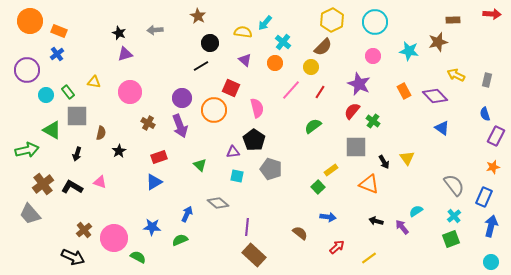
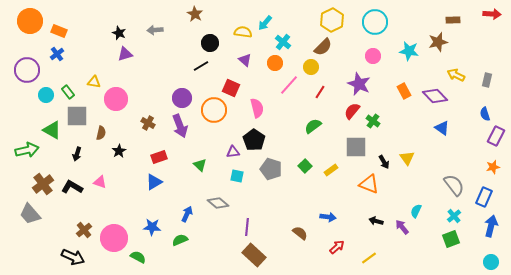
brown star at (198, 16): moved 3 px left, 2 px up
pink line at (291, 90): moved 2 px left, 5 px up
pink circle at (130, 92): moved 14 px left, 7 px down
green square at (318, 187): moved 13 px left, 21 px up
cyan semicircle at (416, 211): rotated 32 degrees counterclockwise
